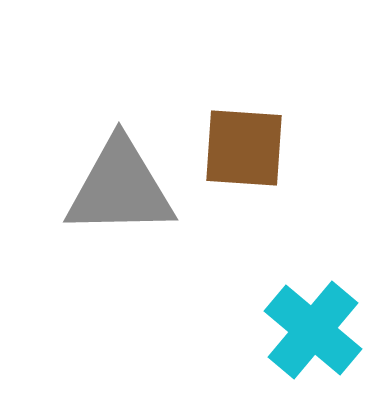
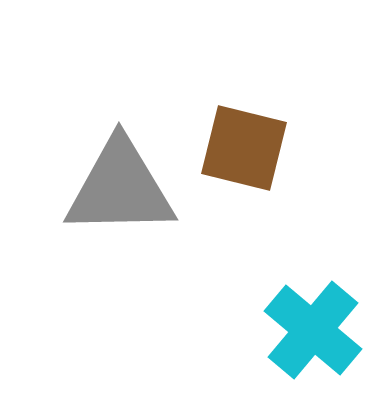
brown square: rotated 10 degrees clockwise
